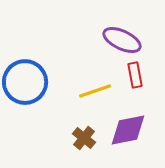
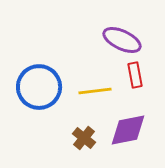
blue circle: moved 14 px right, 5 px down
yellow line: rotated 12 degrees clockwise
